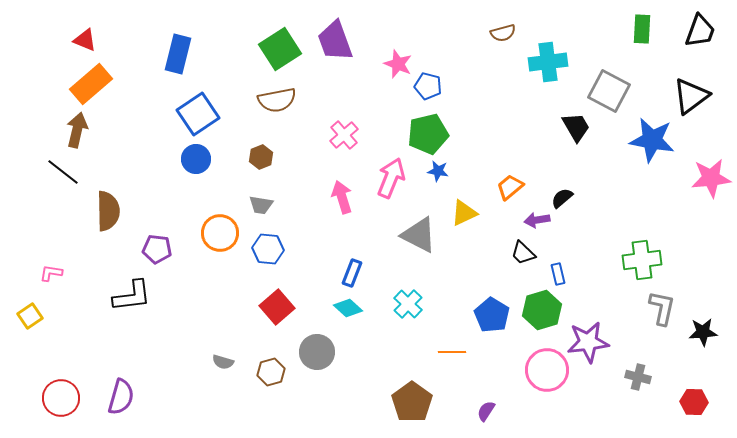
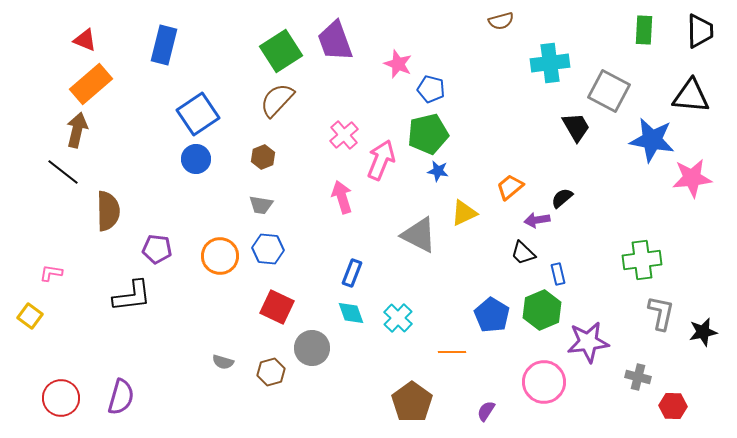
green rectangle at (642, 29): moved 2 px right, 1 px down
black trapezoid at (700, 31): rotated 21 degrees counterclockwise
brown semicircle at (503, 33): moved 2 px left, 12 px up
green square at (280, 49): moved 1 px right, 2 px down
blue rectangle at (178, 54): moved 14 px left, 9 px up
cyan cross at (548, 62): moved 2 px right, 1 px down
blue pentagon at (428, 86): moved 3 px right, 3 px down
black triangle at (691, 96): rotated 42 degrees clockwise
brown semicircle at (277, 100): rotated 144 degrees clockwise
brown hexagon at (261, 157): moved 2 px right
pink arrow at (391, 178): moved 10 px left, 18 px up
pink star at (711, 178): moved 19 px left
orange circle at (220, 233): moved 23 px down
cyan cross at (408, 304): moved 10 px left, 14 px down
red square at (277, 307): rotated 24 degrees counterclockwise
cyan diamond at (348, 308): moved 3 px right, 5 px down; rotated 28 degrees clockwise
gray L-shape at (662, 308): moved 1 px left, 5 px down
green hexagon at (542, 310): rotated 6 degrees counterclockwise
yellow square at (30, 316): rotated 20 degrees counterclockwise
black star at (703, 332): rotated 8 degrees counterclockwise
gray circle at (317, 352): moved 5 px left, 4 px up
pink circle at (547, 370): moved 3 px left, 12 px down
red hexagon at (694, 402): moved 21 px left, 4 px down
